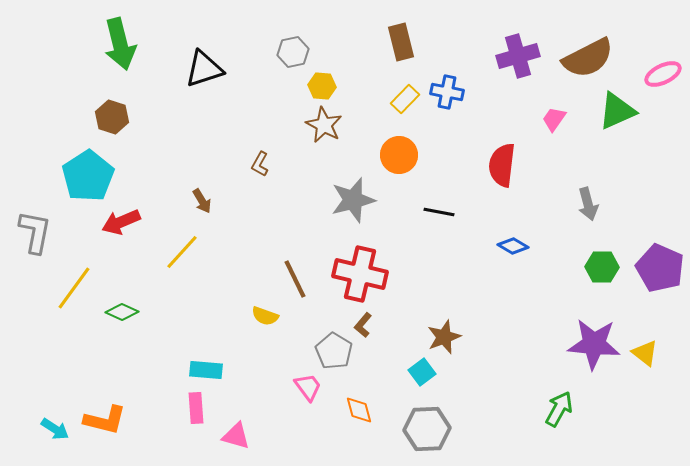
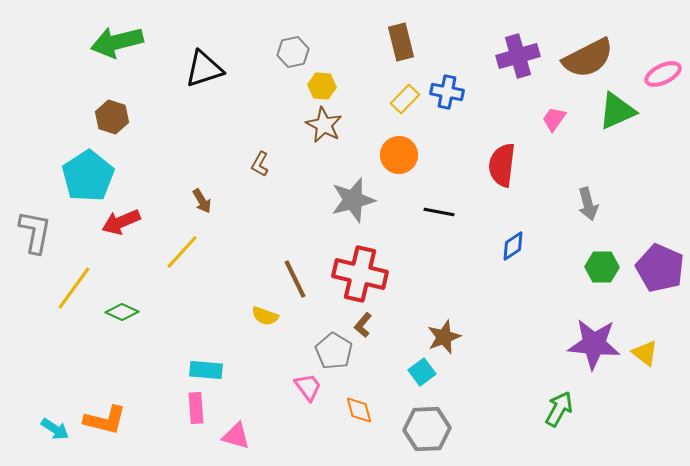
green arrow at (120, 44): moved 3 px left, 2 px up; rotated 90 degrees clockwise
blue diamond at (513, 246): rotated 64 degrees counterclockwise
